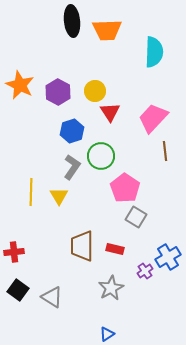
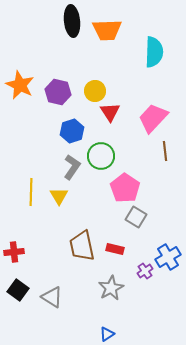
purple hexagon: rotated 15 degrees counterclockwise
brown trapezoid: rotated 12 degrees counterclockwise
